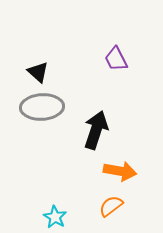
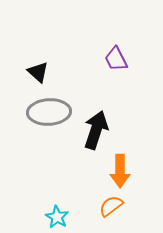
gray ellipse: moved 7 px right, 5 px down
orange arrow: rotated 80 degrees clockwise
cyan star: moved 2 px right
